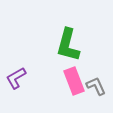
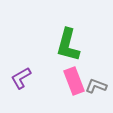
purple L-shape: moved 5 px right
gray L-shape: rotated 45 degrees counterclockwise
